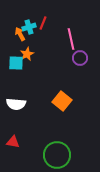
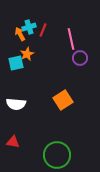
red line: moved 7 px down
cyan square: rotated 14 degrees counterclockwise
orange square: moved 1 px right, 1 px up; rotated 18 degrees clockwise
